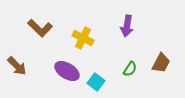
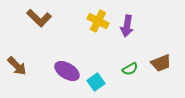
brown L-shape: moved 1 px left, 10 px up
yellow cross: moved 15 px right, 17 px up
brown trapezoid: rotated 40 degrees clockwise
green semicircle: rotated 28 degrees clockwise
cyan square: rotated 18 degrees clockwise
